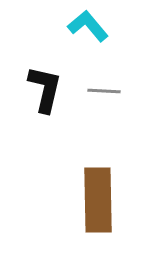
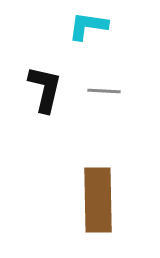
cyan L-shape: rotated 42 degrees counterclockwise
